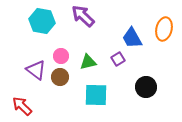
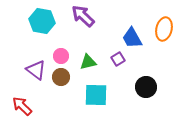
brown circle: moved 1 px right
